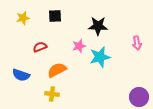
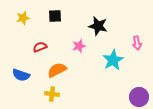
black star: rotated 12 degrees clockwise
cyan star: moved 13 px right, 3 px down; rotated 15 degrees counterclockwise
